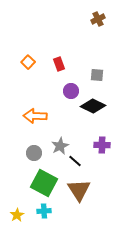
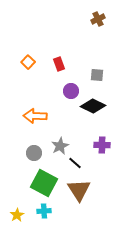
black line: moved 2 px down
